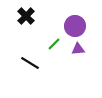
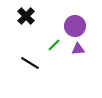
green line: moved 1 px down
